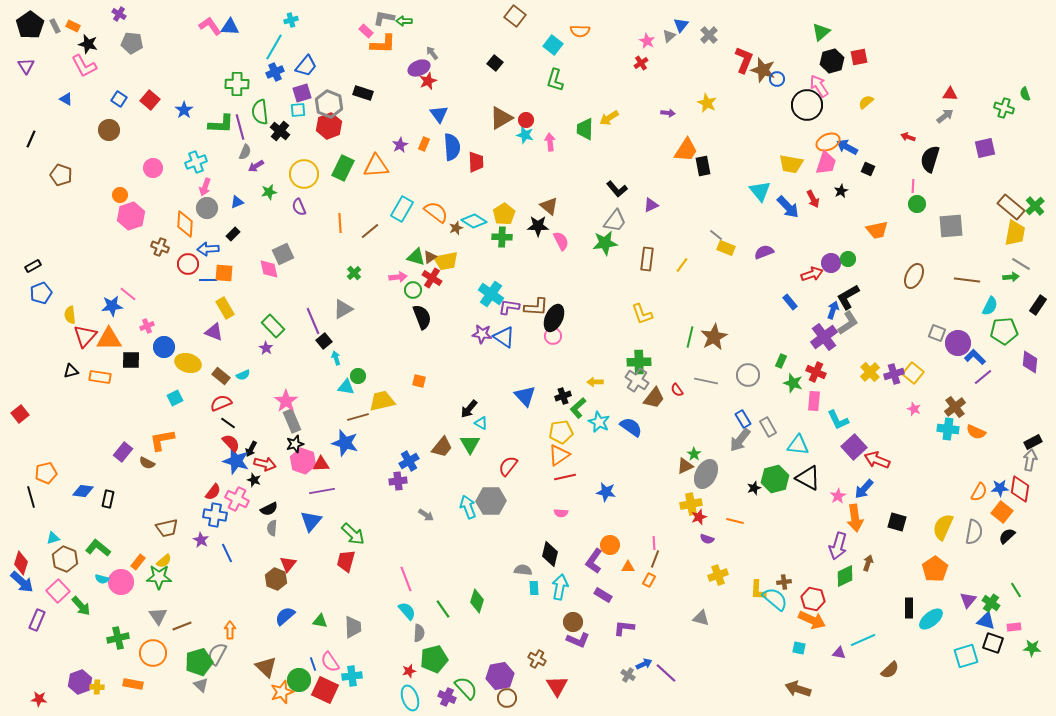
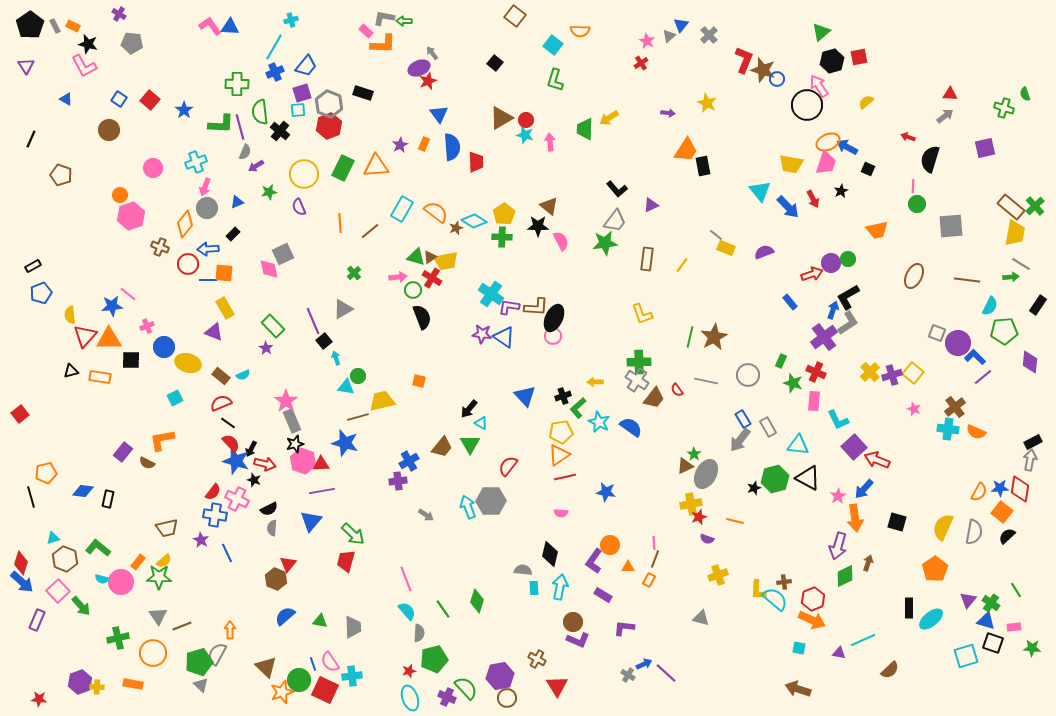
orange diamond at (185, 224): rotated 36 degrees clockwise
purple cross at (894, 374): moved 2 px left, 1 px down
red hexagon at (813, 599): rotated 25 degrees clockwise
